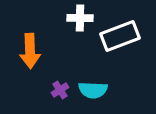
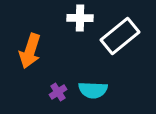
white rectangle: rotated 18 degrees counterclockwise
orange arrow: rotated 20 degrees clockwise
purple cross: moved 2 px left, 2 px down
